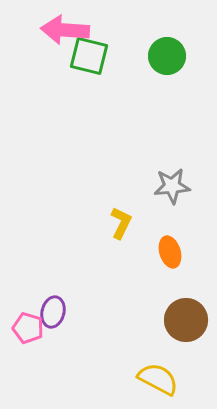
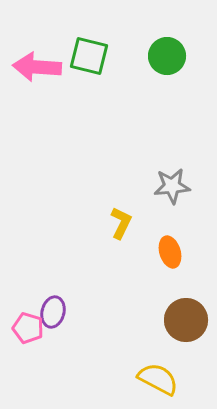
pink arrow: moved 28 px left, 37 px down
